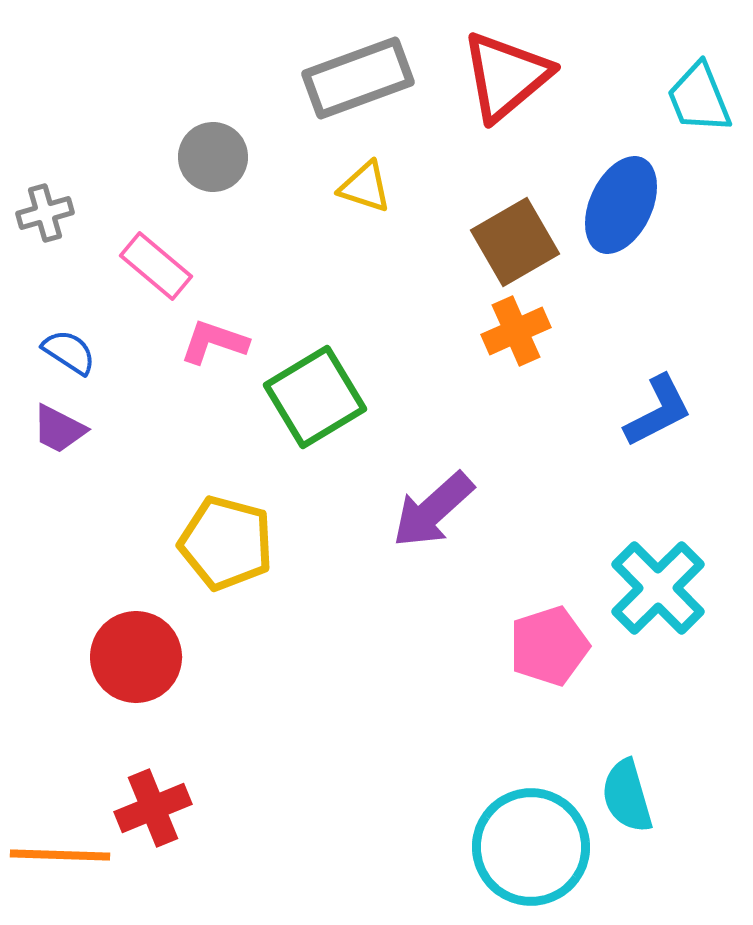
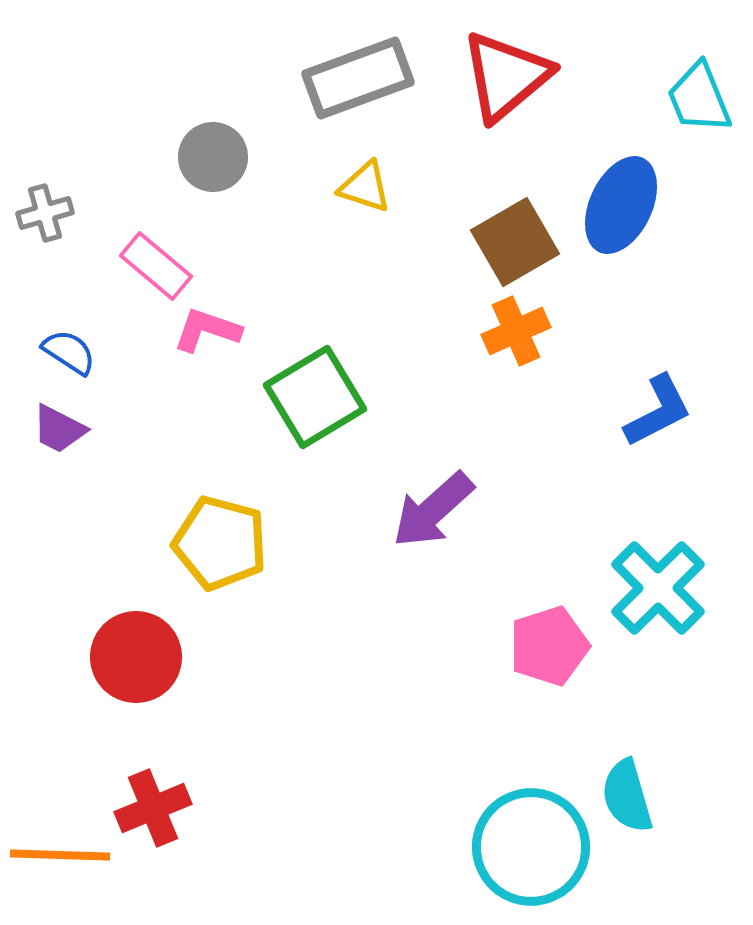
pink L-shape: moved 7 px left, 12 px up
yellow pentagon: moved 6 px left
